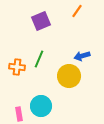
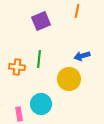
orange line: rotated 24 degrees counterclockwise
green line: rotated 18 degrees counterclockwise
yellow circle: moved 3 px down
cyan circle: moved 2 px up
